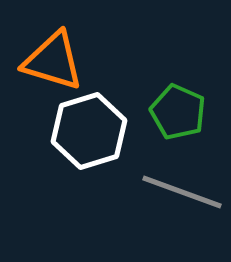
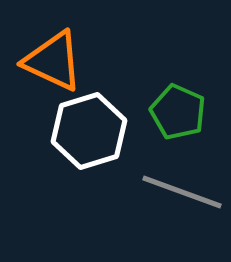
orange triangle: rotated 8 degrees clockwise
